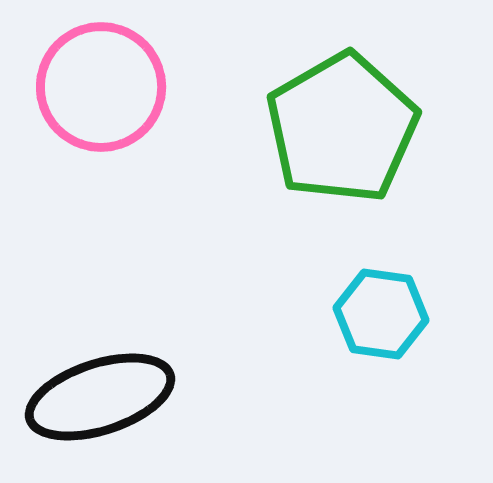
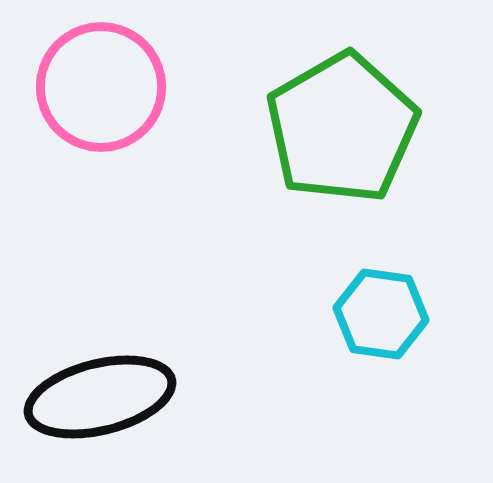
black ellipse: rotated 4 degrees clockwise
